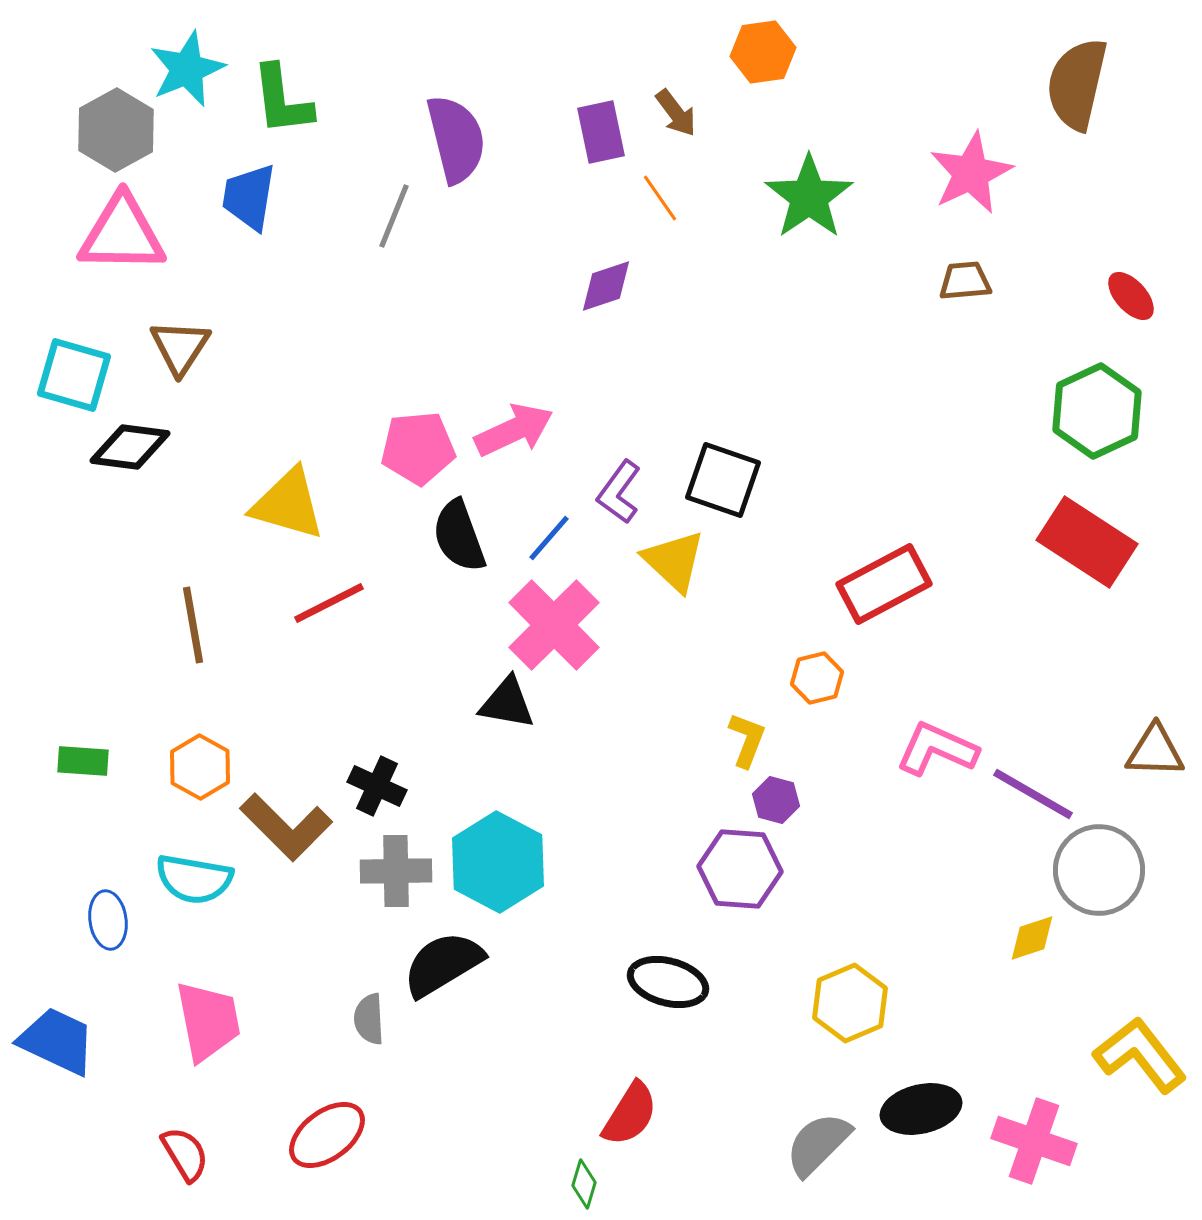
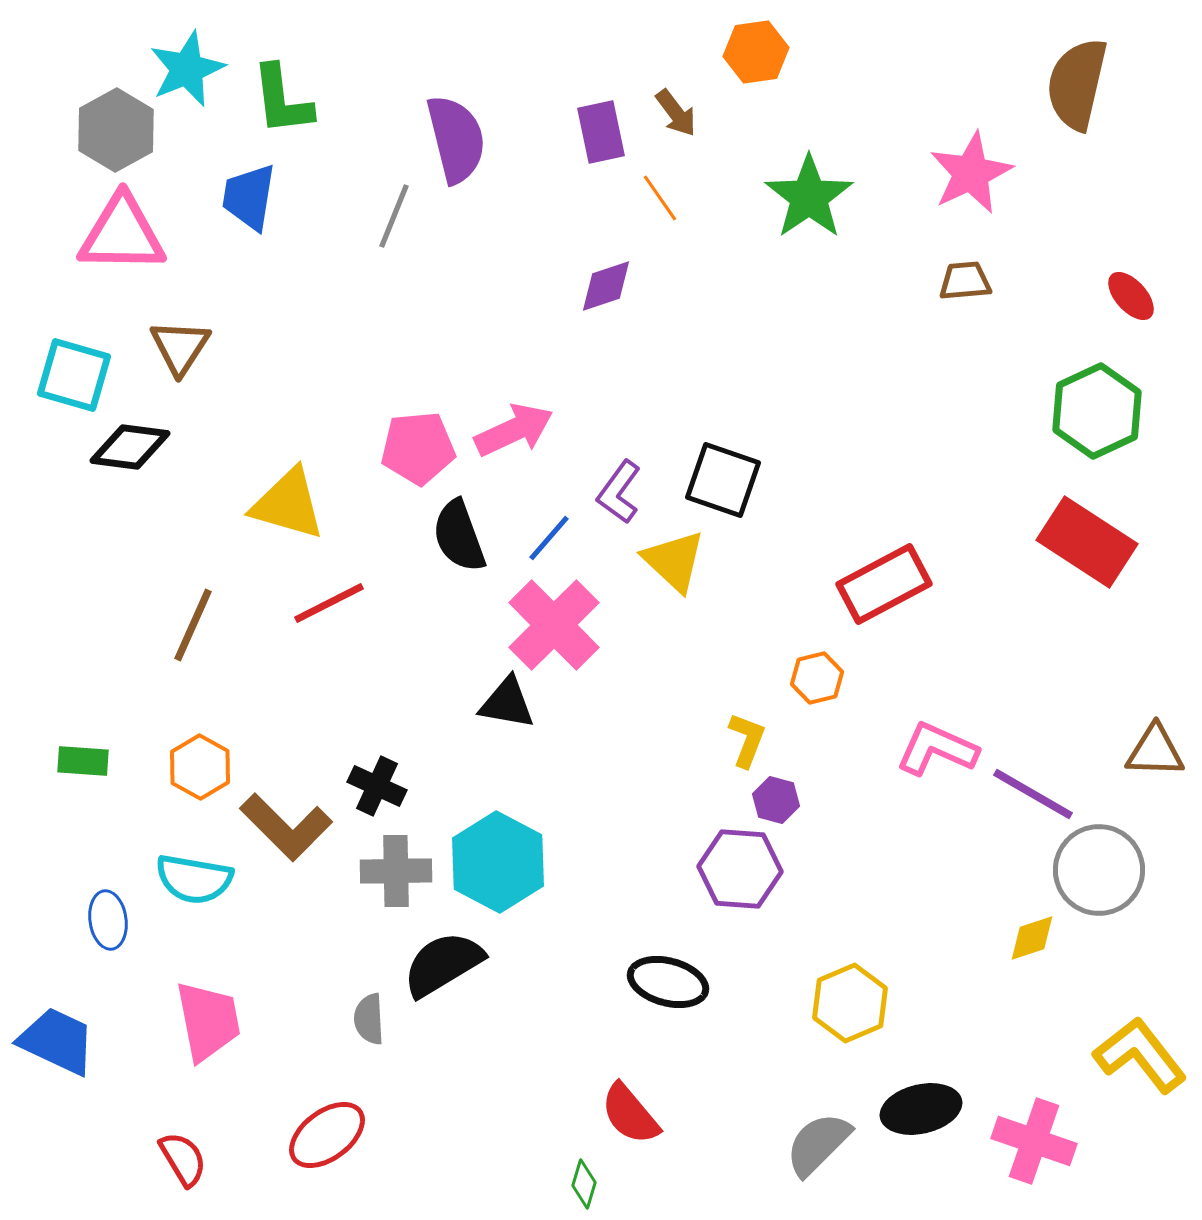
orange hexagon at (763, 52): moved 7 px left
brown line at (193, 625): rotated 34 degrees clockwise
red semicircle at (630, 1114): rotated 108 degrees clockwise
red semicircle at (185, 1154): moved 2 px left, 5 px down
